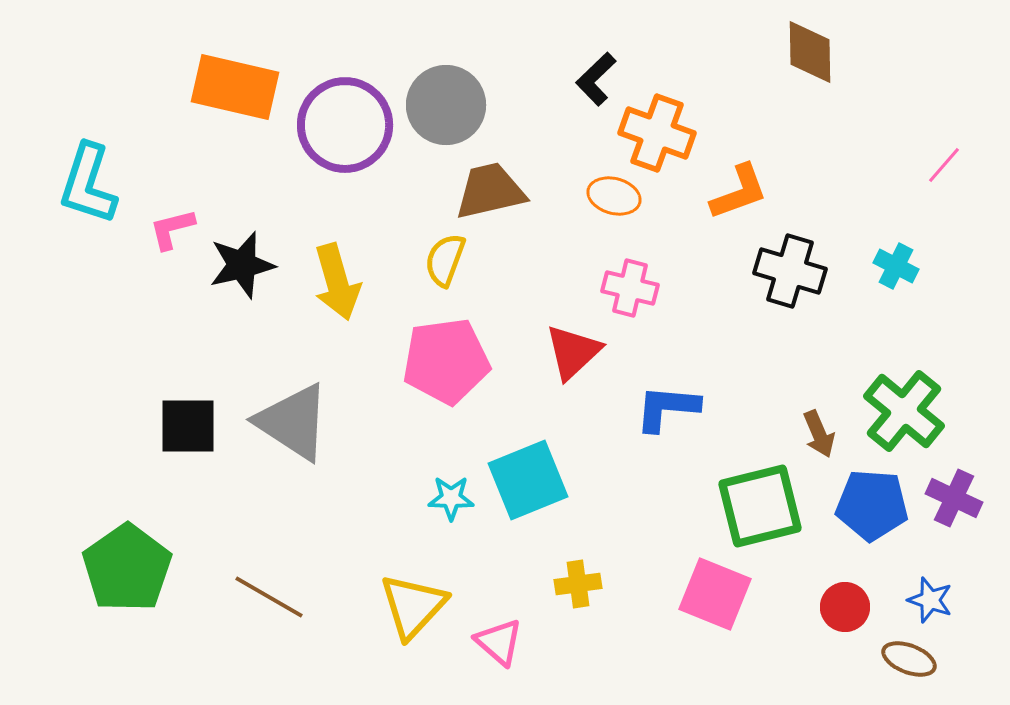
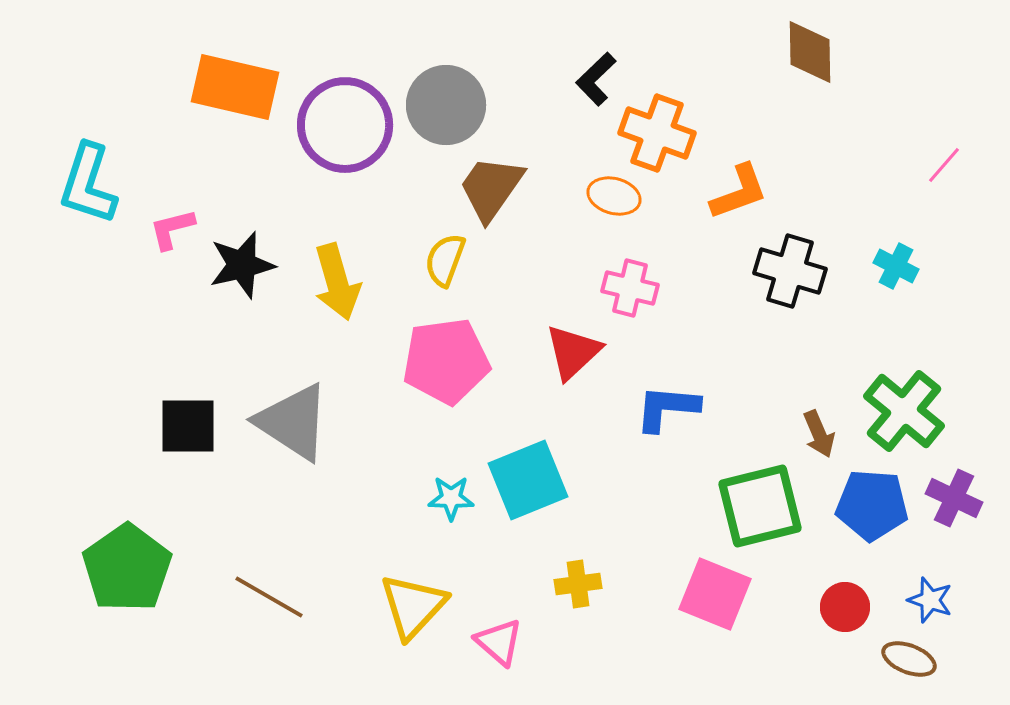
brown trapezoid: moved 1 px right, 3 px up; rotated 42 degrees counterclockwise
